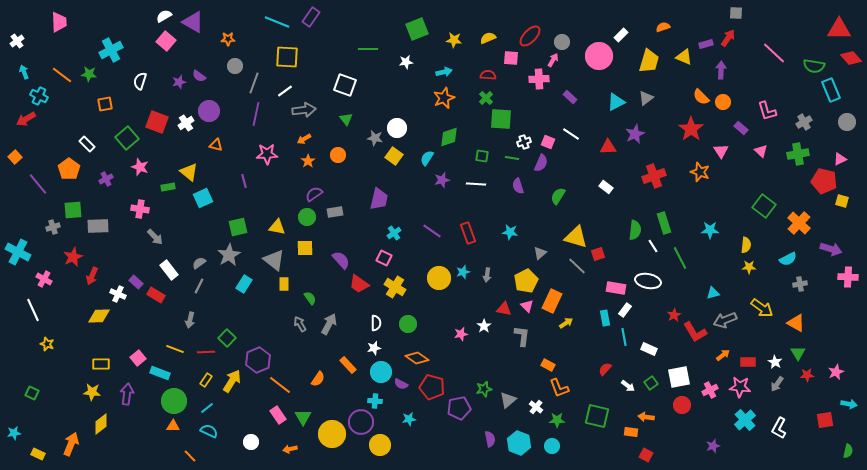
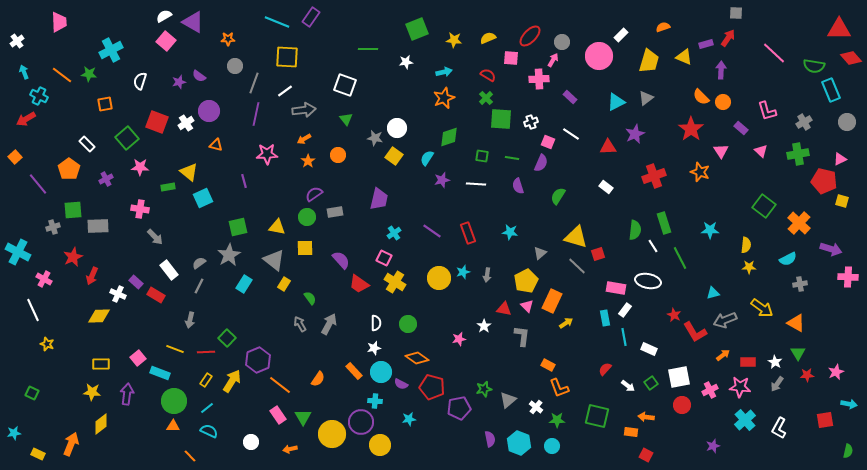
red semicircle at (488, 75): rotated 28 degrees clockwise
white cross at (524, 142): moved 7 px right, 20 px up
pink star at (140, 167): rotated 18 degrees counterclockwise
yellow rectangle at (284, 284): rotated 32 degrees clockwise
yellow cross at (395, 287): moved 5 px up
red star at (674, 315): rotated 16 degrees counterclockwise
pink star at (461, 334): moved 2 px left, 5 px down
orange rectangle at (348, 365): moved 6 px right, 6 px down
